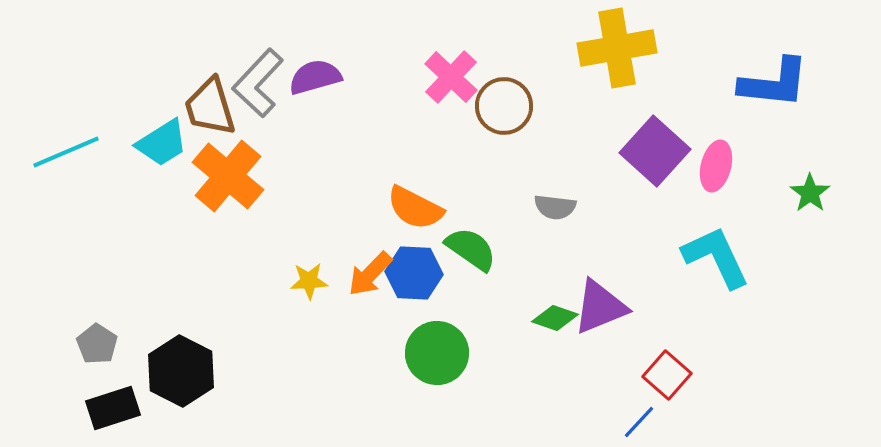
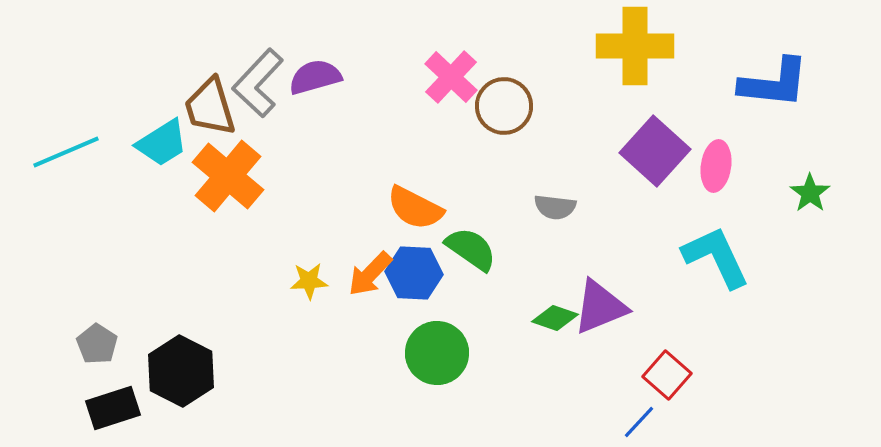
yellow cross: moved 18 px right, 2 px up; rotated 10 degrees clockwise
pink ellipse: rotated 6 degrees counterclockwise
